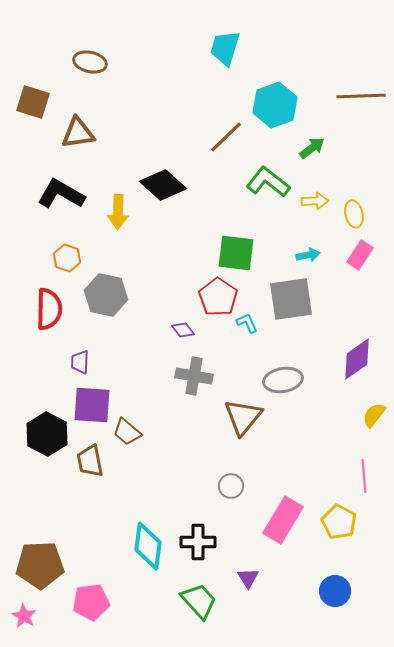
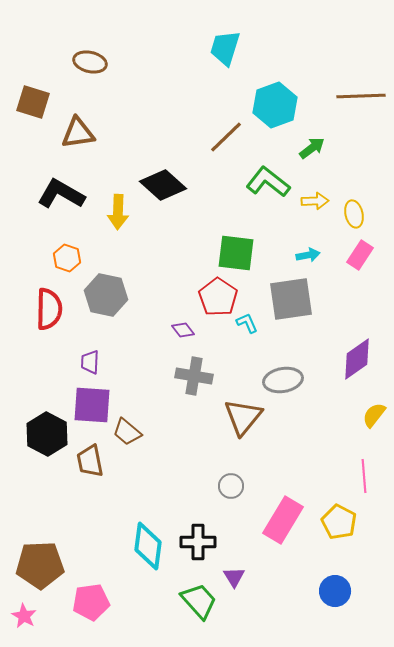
purple trapezoid at (80, 362): moved 10 px right
purple triangle at (248, 578): moved 14 px left, 1 px up
